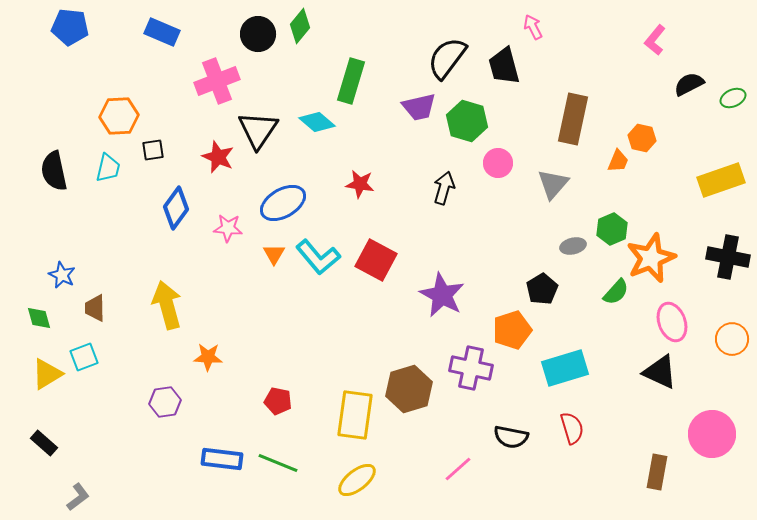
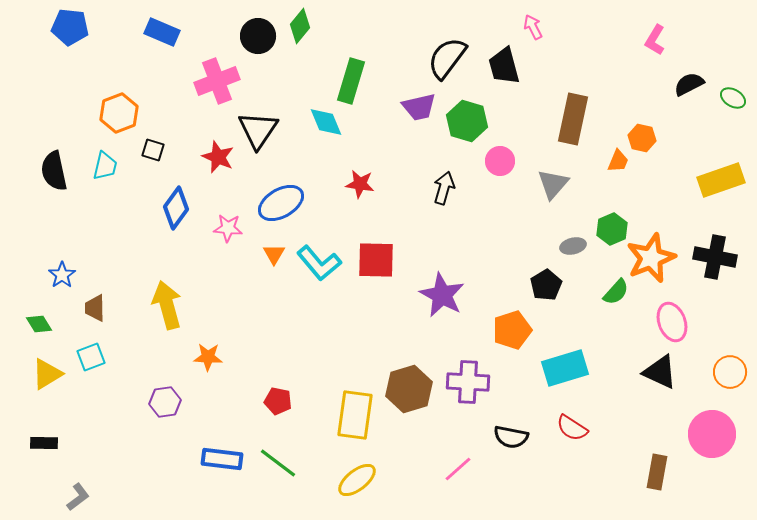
black circle at (258, 34): moved 2 px down
pink L-shape at (655, 40): rotated 8 degrees counterclockwise
green ellipse at (733, 98): rotated 55 degrees clockwise
orange hexagon at (119, 116): moved 3 px up; rotated 18 degrees counterclockwise
cyan diamond at (317, 122): moved 9 px right; rotated 27 degrees clockwise
black square at (153, 150): rotated 25 degrees clockwise
pink circle at (498, 163): moved 2 px right, 2 px up
cyan trapezoid at (108, 168): moved 3 px left, 2 px up
blue ellipse at (283, 203): moved 2 px left
cyan L-shape at (318, 257): moved 1 px right, 6 px down
black cross at (728, 257): moved 13 px left
red square at (376, 260): rotated 27 degrees counterclockwise
blue star at (62, 275): rotated 12 degrees clockwise
black pentagon at (542, 289): moved 4 px right, 4 px up
green diamond at (39, 318): moved 6 px down; rotated 16 degrees counterclockwise
orange circle at (732, 339): moved 2 px left, 33 px down
cyan square at (84, 357): moved 7 px right
purple cross at (471, 368): moved 3 px left, 14 px down; rotated 9 degrees counterclockwise
red semicircle at (572, 428): rotated 140 degrees clockwise
black rectangle at (44, 443): rotated 40 degrees counterclockwise
green line at (278, 463): rotated 15 degrees clockwise
